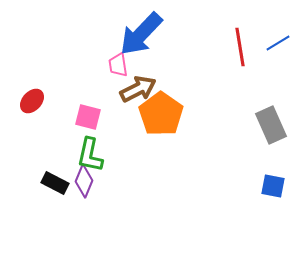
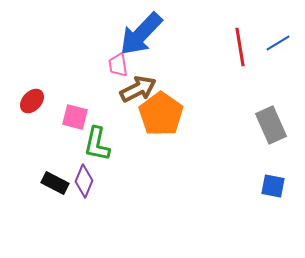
pink square: moved 13 px left
green L-shape: moved 7 px right, 11 px up
